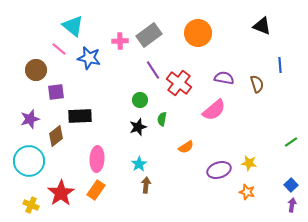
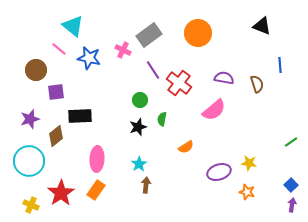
pink cross: moved 3 px right, 9 px down; rotated 28 degrees clockwise
purple ellipse: moved 2 px down
